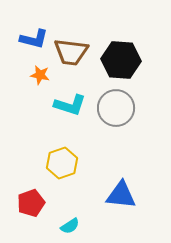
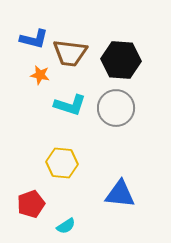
brown trapezoid: moved 1 px left, 1 px down
yellow hexagon: rotated 24 degrees clockwise
blue triangle: moved 1 px left, 1 px up
red pentagon: moved 1 px down
cyan semicircle: moved 4 px left
